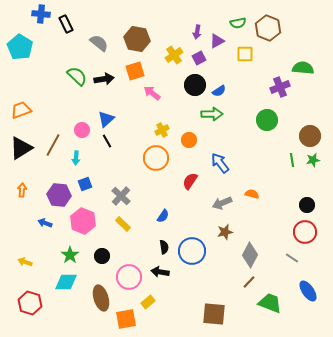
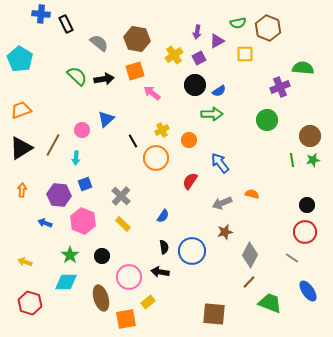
cyan pentagon at (20, 47): moved 12 px down
black line at (107, 141): moved 26 px right
